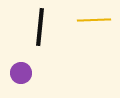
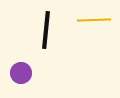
black line: moved 6 px right, 3 px down
